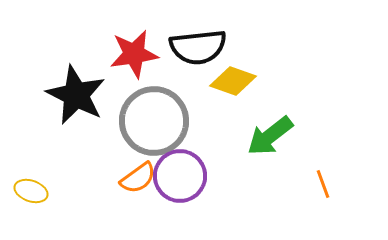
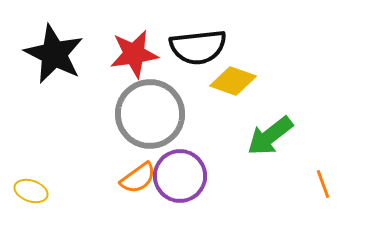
black star: moved 22 px left, 41 px up
gray circle: moved 4 px left, 7 px up
